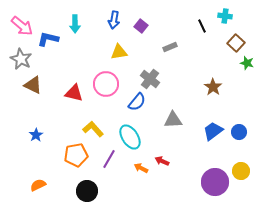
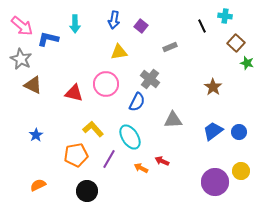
blue semicircle: rotated 12 degrees counterclockwise
